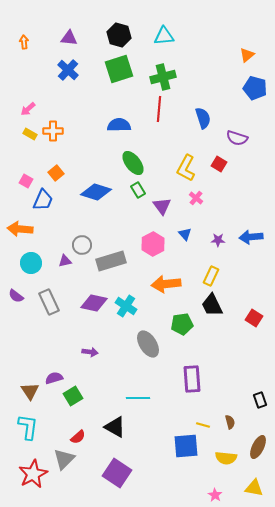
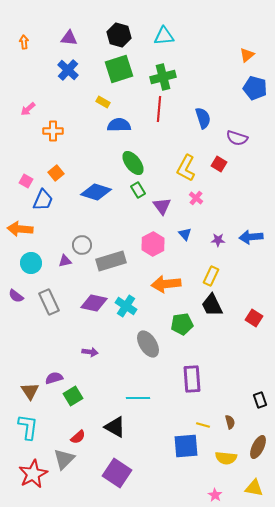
yellow rectangle at (30, 134): moved 73 px right, 32 px up
